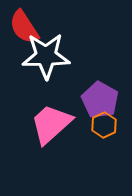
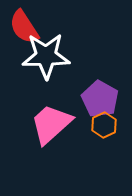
purple pentagon: moved 1 px up
